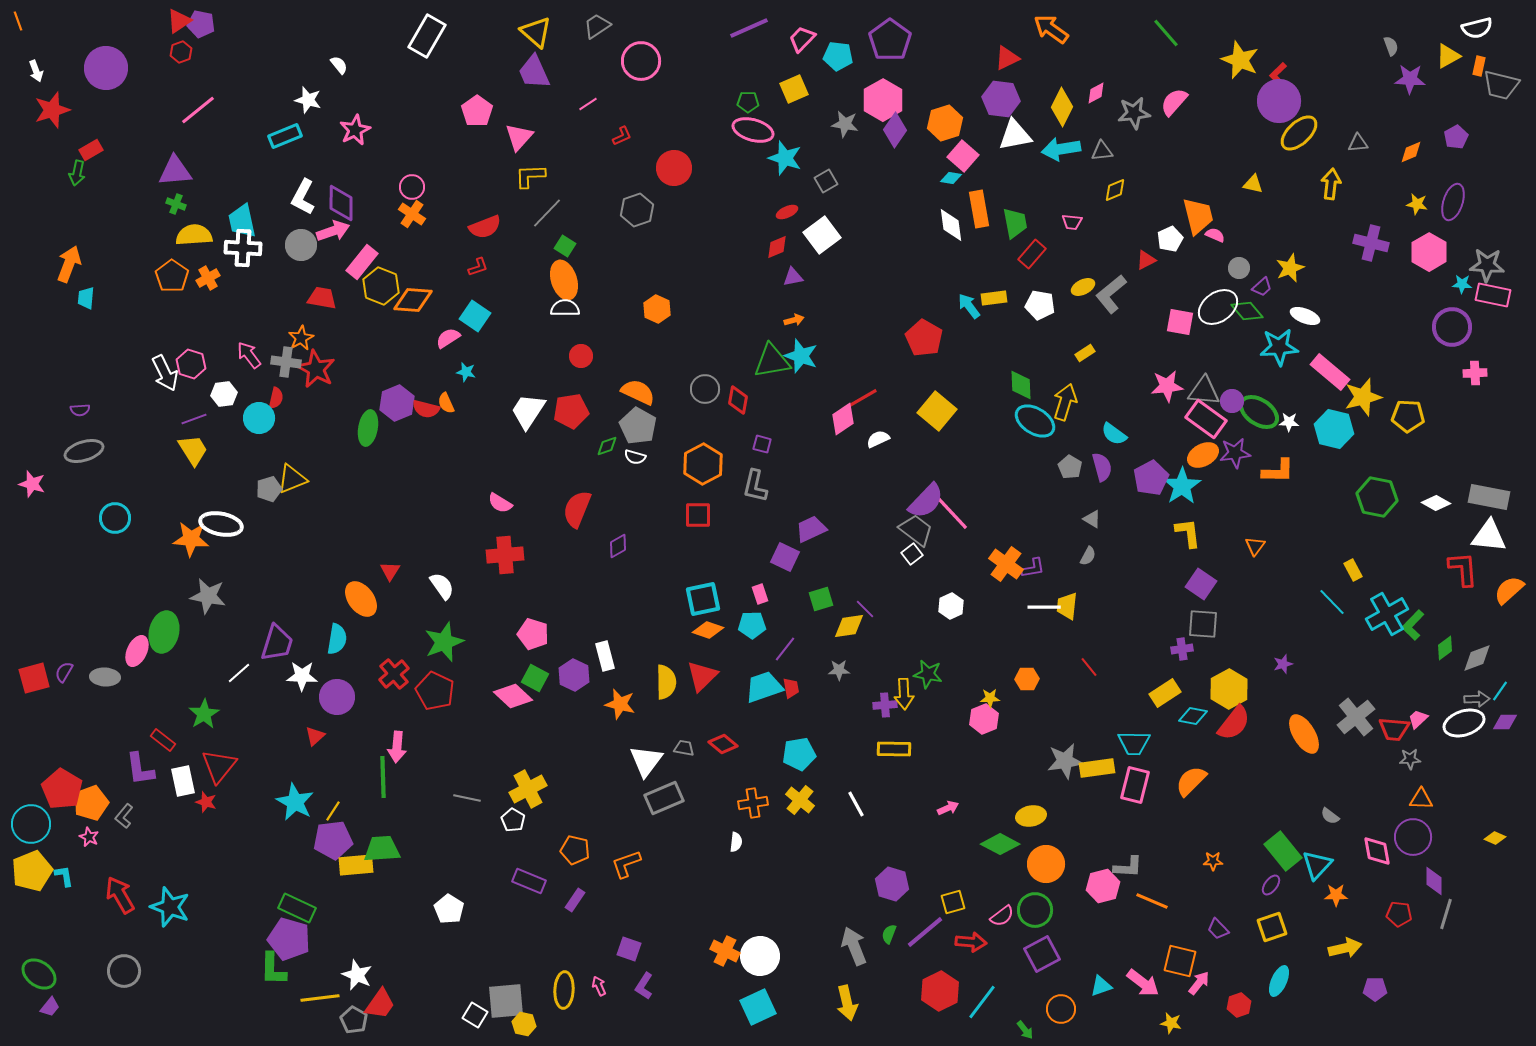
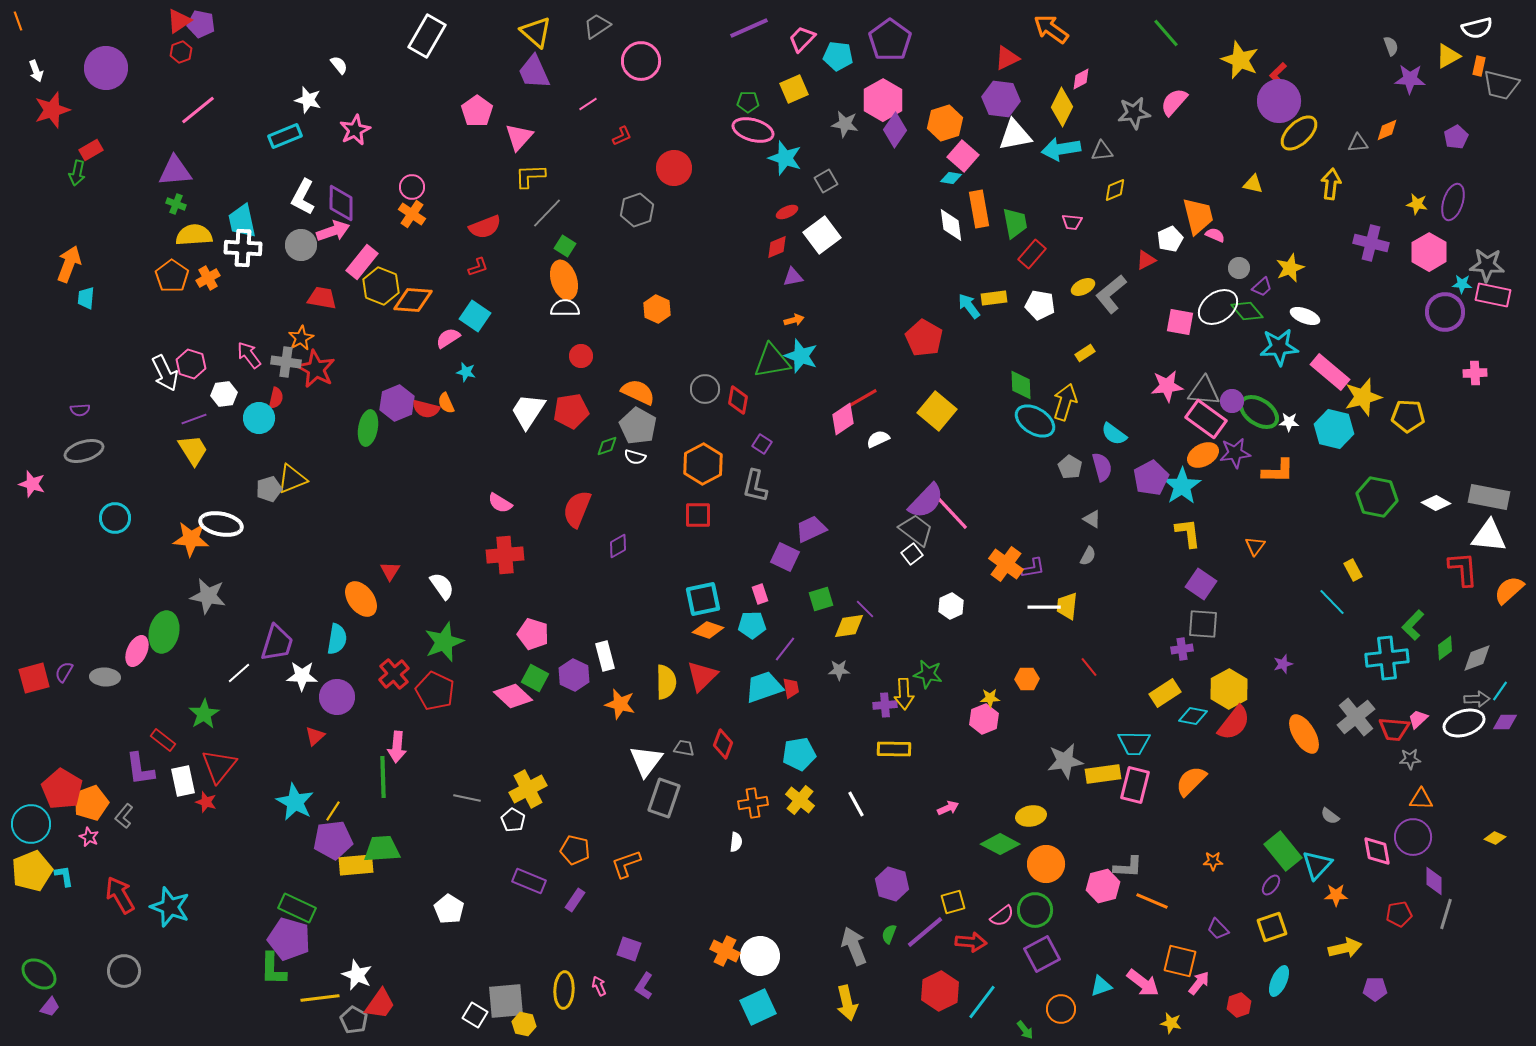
pink diamond at (1096, 93): moved 15 px left, 14 px up
orange diamond at (1411, 152): moved 24 px left, 22 px up
purple circle at (1452, 327): moved 7 px left, 15 px up
purple square at (762, 444): rotated 18 degrees clockwise
cyan cross at (1387, 614): moved 44 px down; rotated 24 degrees clockwise
red diamond at (723, 744): rotated 72 degrees clockwise
yellow rectangle at (1097, 768): moved 6 px right, 6 px down
gray rectangle at (664, 798): rotated 48 degrees counterclockwise
red pentagon at (1399, 914): rotated 15 degrees counterclockwise
